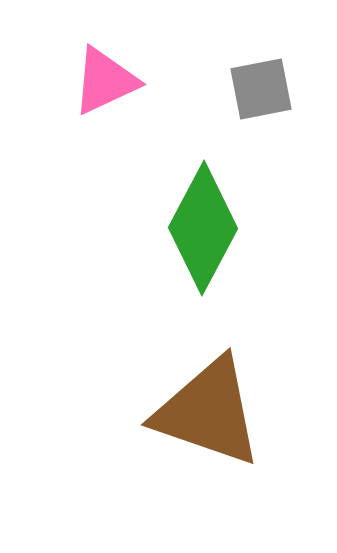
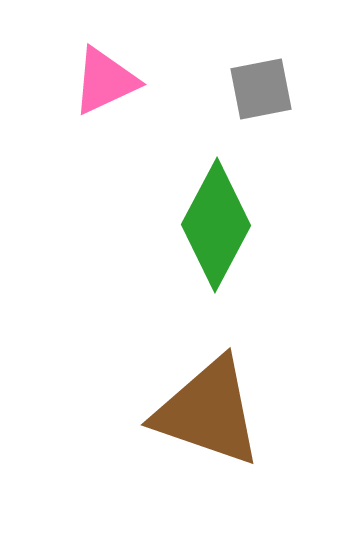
green diamond: moved 13 px right, 3 px up
